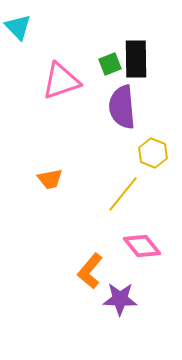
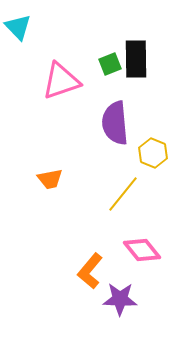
purple semicircle: moved 7 px left, 16 px down
pink diamond: moved 4 px down
